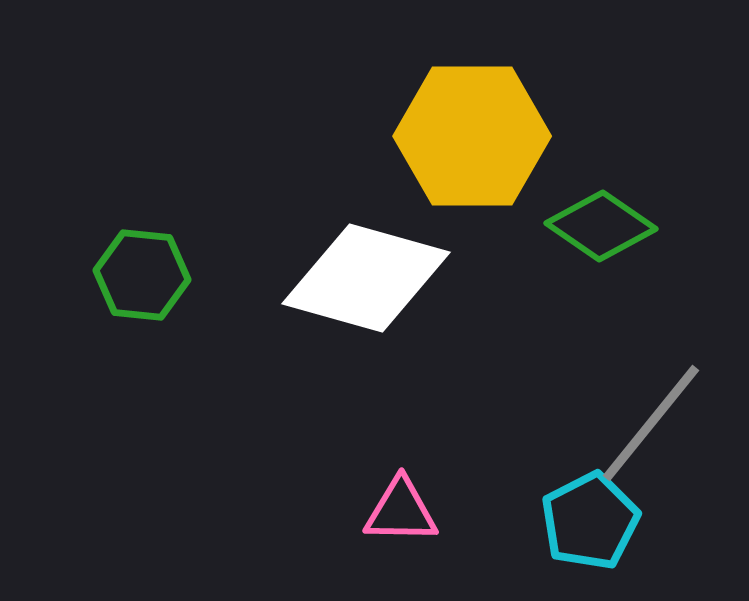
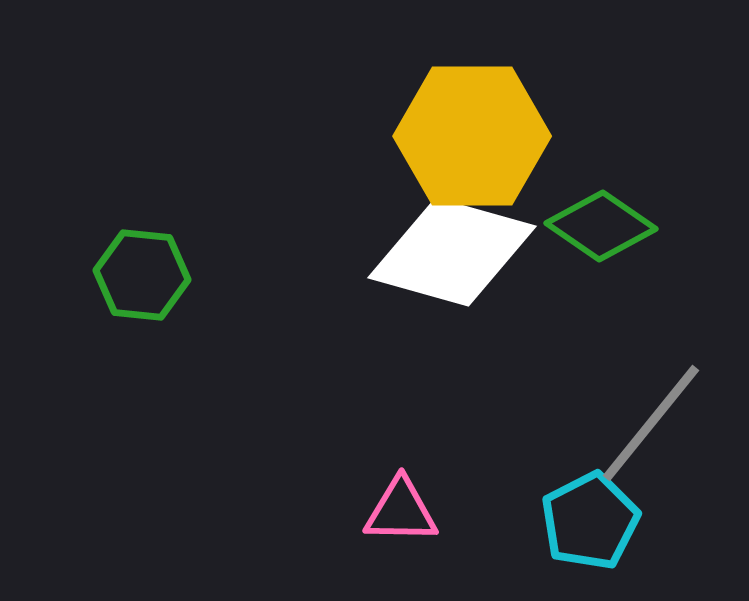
white diamond: moved 86 px right, 26 px up
